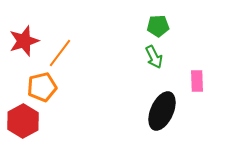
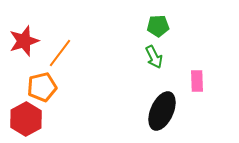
red hexagon: moved 3 px right, 2 px up
